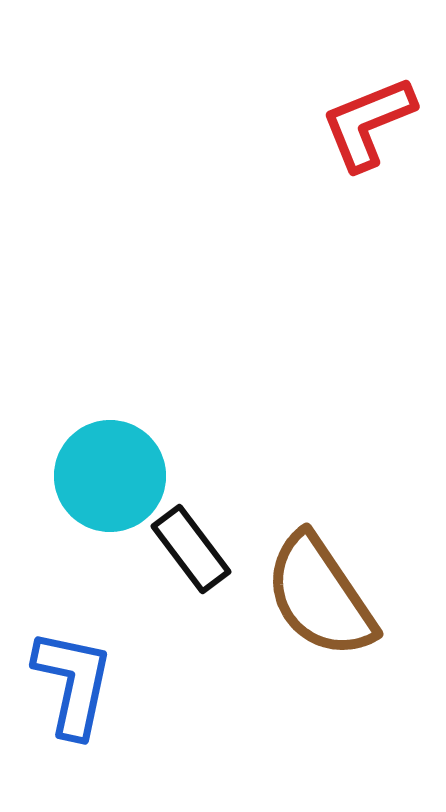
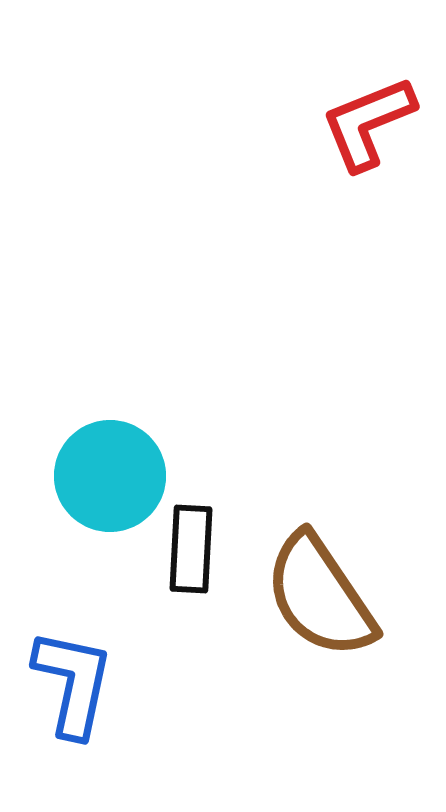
black rectangle: rotated 40 degrees clockwise
